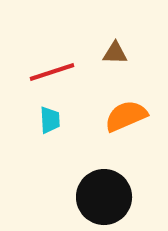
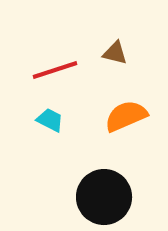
brown triangle: rotated 12 degrees clockwise
red line: moved 3 px right, 2 px up
cyan trapezoid: rotated 60 degrees counterclockwise
